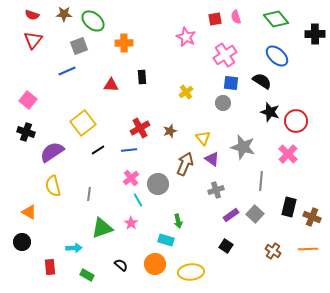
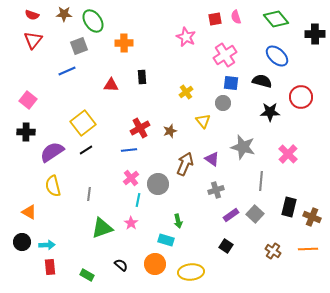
green ellipse at (93, 21): rotated 15 degrees clockwise
black semicircle at (262, 81): rotated 18 degrees counterclockwise
black star at (270, 112): rotated 18 degrees counterclockwise
red circle at (296, 121): moved 5 px right, 24 px up
black cross at (26, 132): rotated 18 degrees counterclockwise
yellow triangle at (203, 138): moved 17 px up
black line at (98, 150): moved 12 px left
cyan line at (138, 200): rotated 40 degrees clockwise
cyan arrow at (74, 248): moved 27 px left, 3 px up
